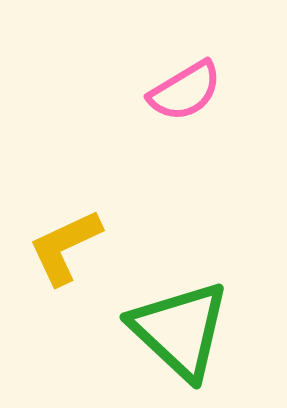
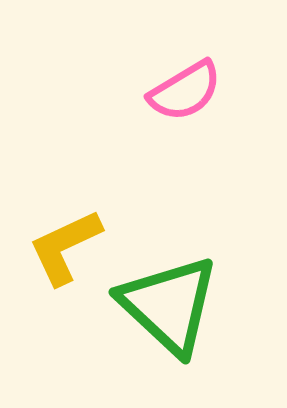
green triangle: moved 11 px left, 25 px up
